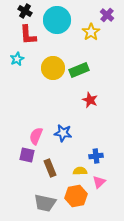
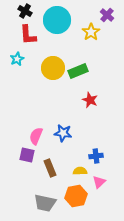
green rectangle: moved 1 px left, 1 px down
